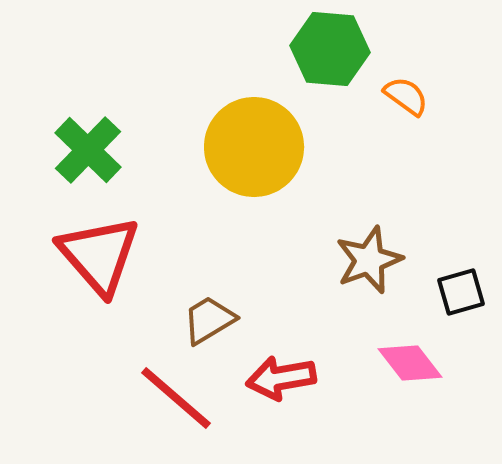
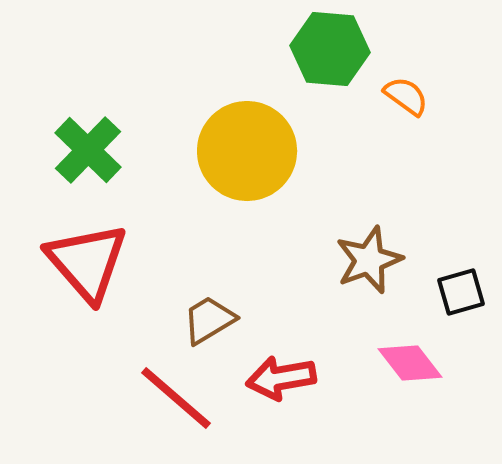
yellow circle: moved 7 px left, 4 px down
red triangle: moved 12 px left, 7 px down
